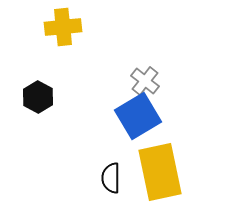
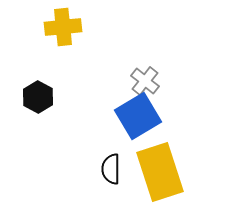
yellow rectangle: rotated 6 degrees counterclockwise
black semicircle: moved 9 px up
